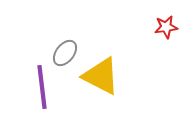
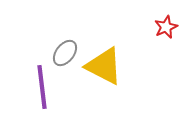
red star: rotated 15 degrees counterclockwise
yellow triangle: moved 3 px right, 10 px up
